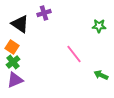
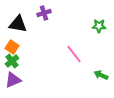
black triangle: moved 2 px left; rotated 24 degrees counterclockwise
green cross: moved 1 px left, 1 px up
purple triangle: moved 2 px left
